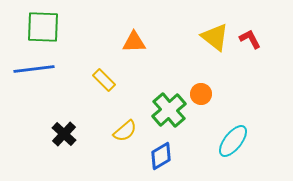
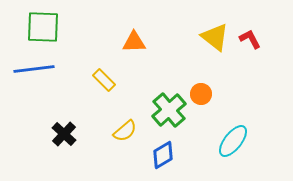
blue diamond: moved 2 px right, 1 px up
